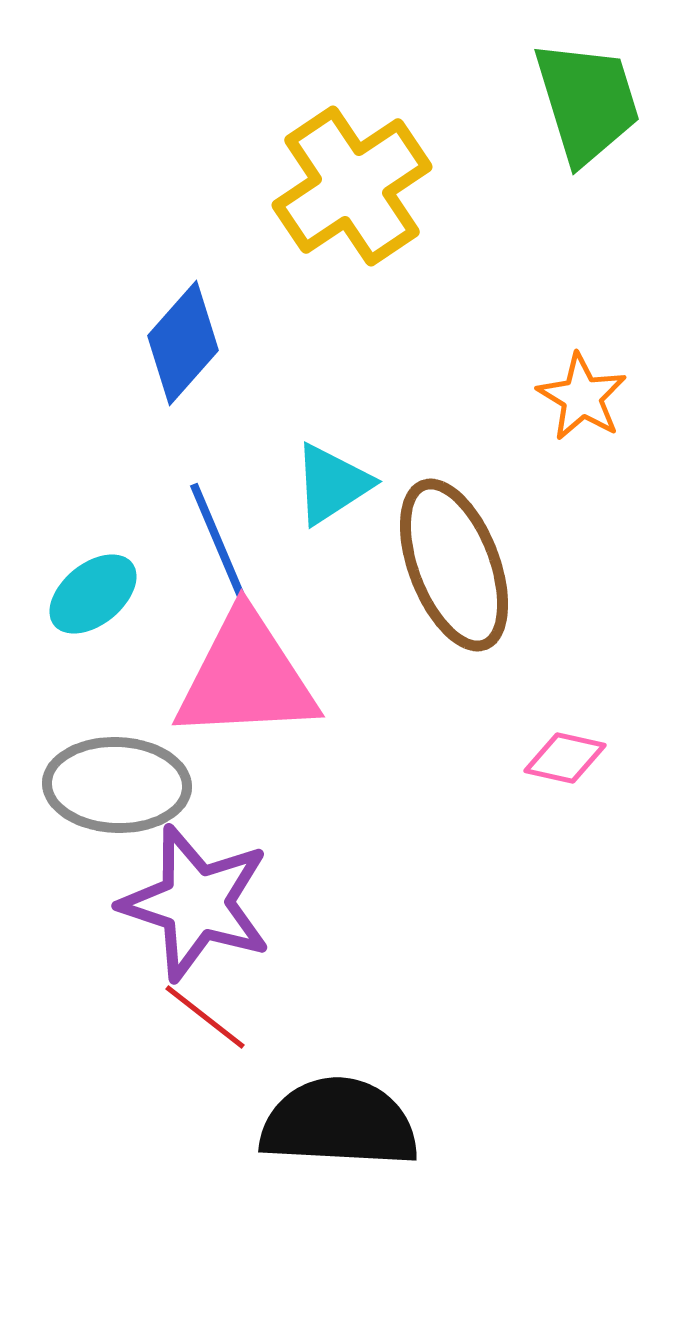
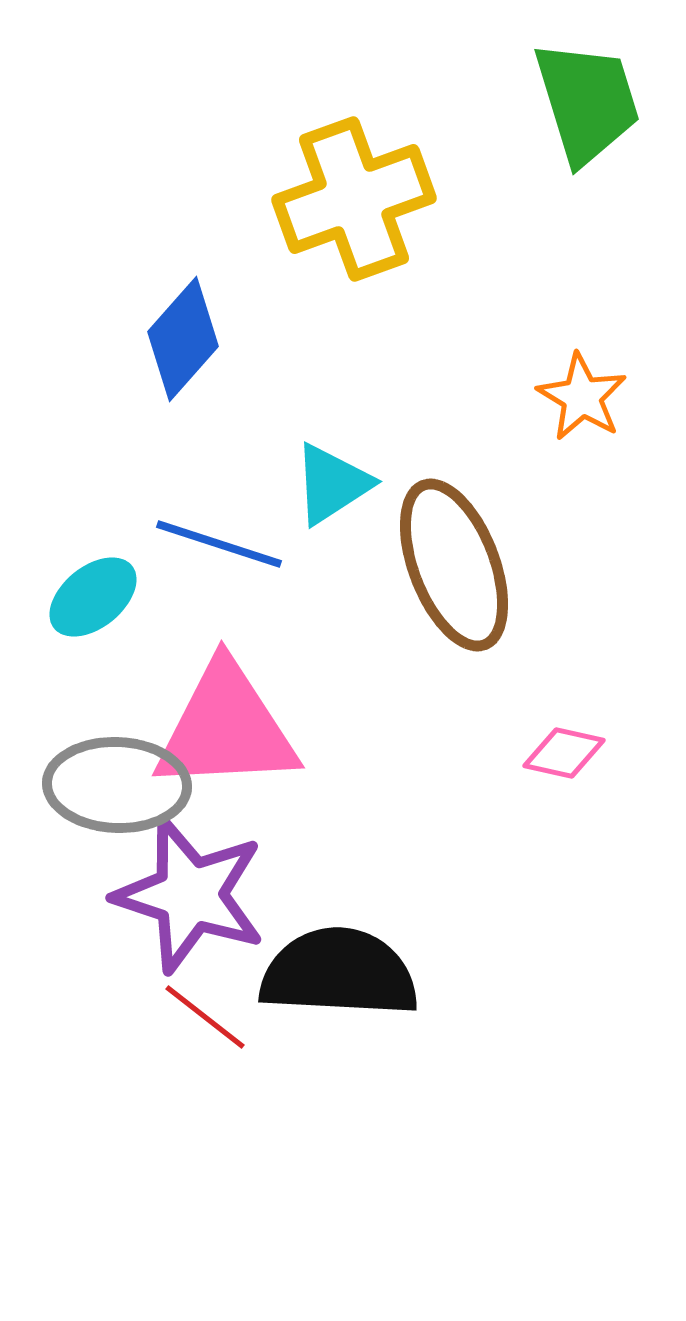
yellow cross: moved 2 px right, 13 px down; rotated 14 degrees clockwise
blue diamond: moved 4 px up
blue line: rotated 49 degrees counterclockwise
cyan ellipse: moved 3 px down
pink triangle: moved 20 px left, 51 px down
pink diamond: moved 1 px left, 5 px up
purple star: moved 6 px left, 8 px up
black semicircle: moved 150 px up
